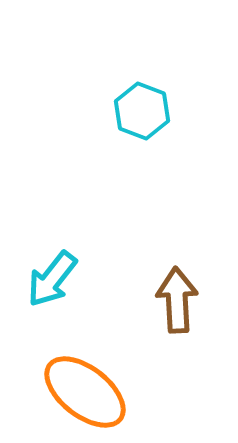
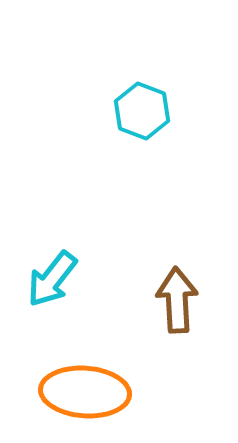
orange ellipse: rotated 34 degrees counterclockwise
